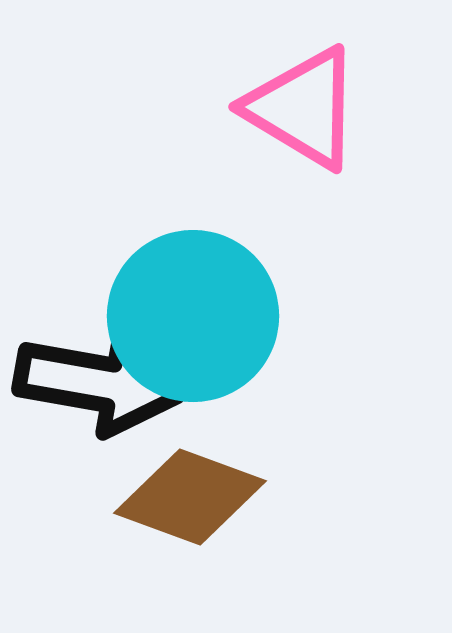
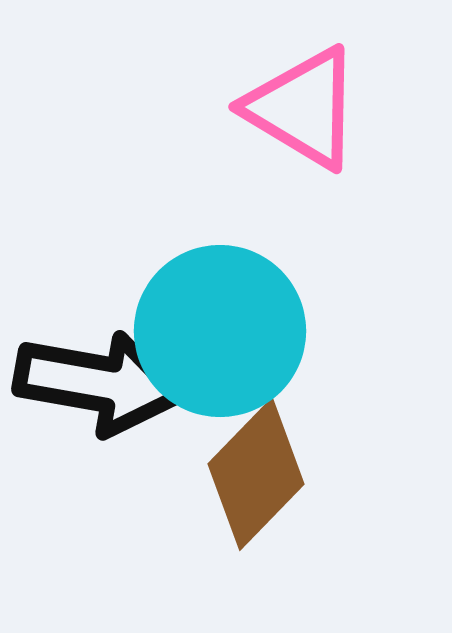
cyan circle: moved 27 px right, 15 px down
brown diamond: moved 66 px right, 23 px up; rotated 66 degrees counterclockwise
